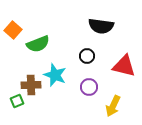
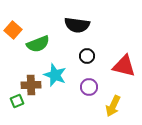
black semicircle: moved 24 px left, 1 px up
